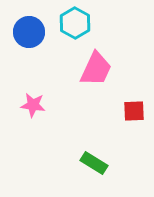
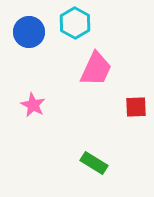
pink star: rotated 20 degrees clockwise
red square: moved 2 px right, 4 px up
